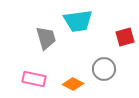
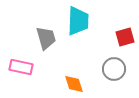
cyan trapezoid: rotated 80 degrees counterclockwise
gray circle: moved 10 px right
pink rectangle: moved 13 px left, 12 px up
orange diamond: moved 1 px right; rotated 45 degrees clockwise
